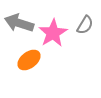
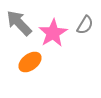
gray arrow: rotated 28 degrees clockwise
orange ellipse: moved 1 px right, 2 px down
